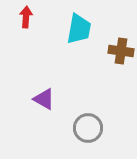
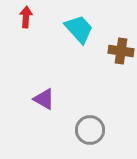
cyan trapezoid: rotated 52 degrees counterclockwise
gray circle: moved 2 px right, 2 px down
